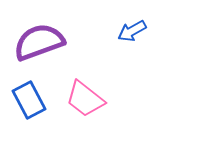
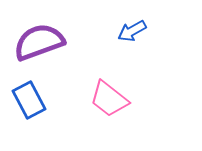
pink trapezoid: moved 24 px right
